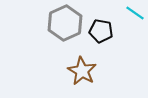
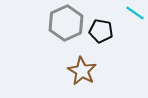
gray hexagon: moved 1 px right
